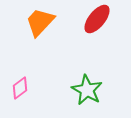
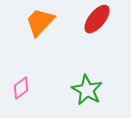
pink diamond: moved 1 px right
